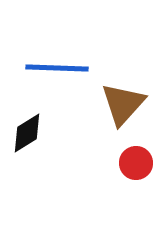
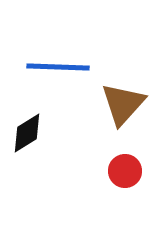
blue line: moved 1 px right, 1 px up
red circle: moved 11 px left, 8 px down
